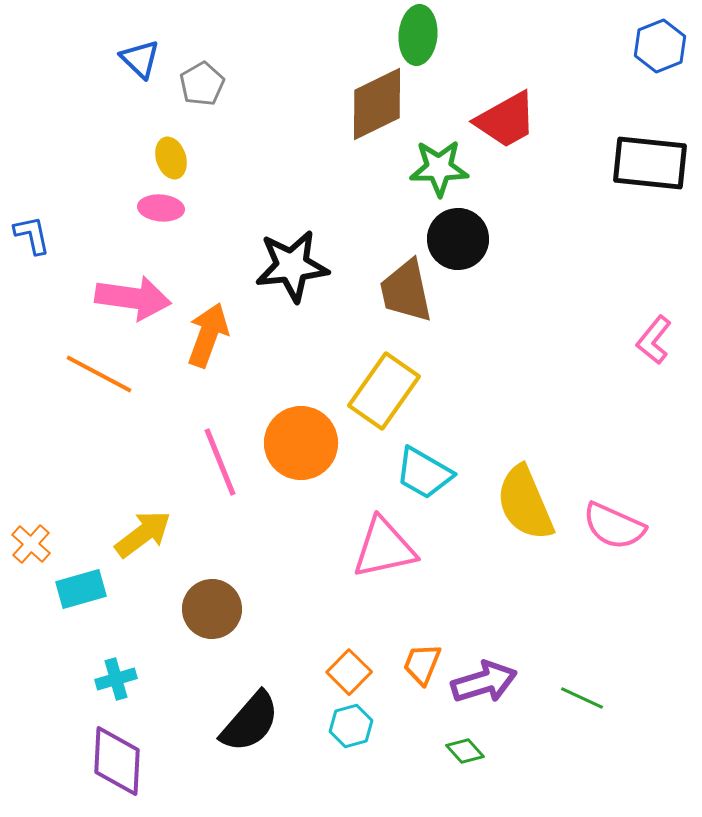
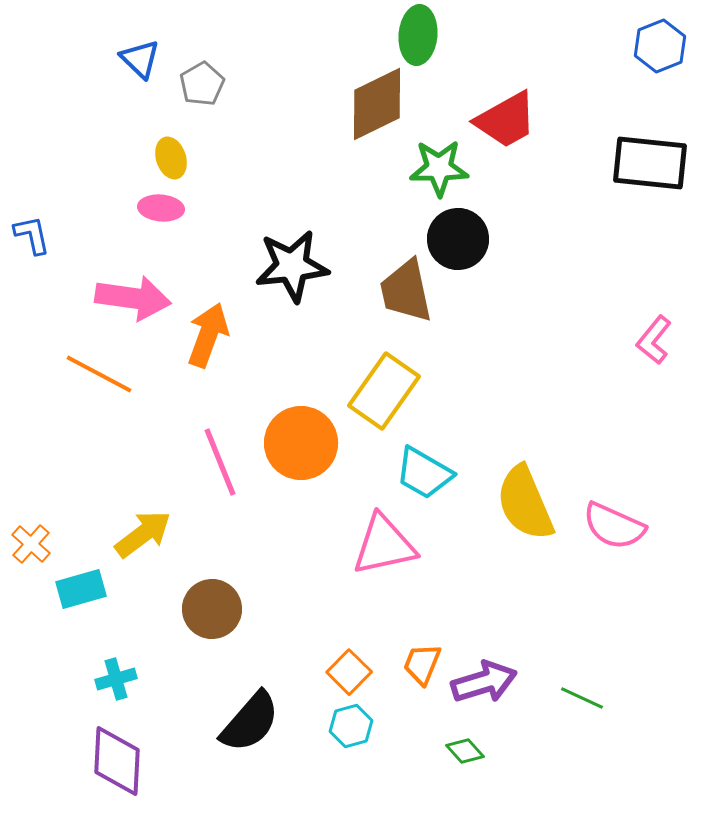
pink triangle: moved 3 px up
